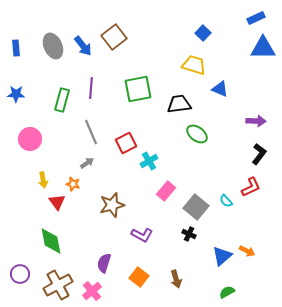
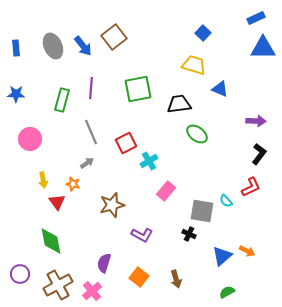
gray square at (196, 207): moved 6 px right, 4 px down; rotated 30 degrees counterclockwise
